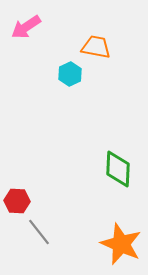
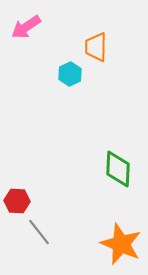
orange trapezoid: rotated 100 degrees counterclockwise
